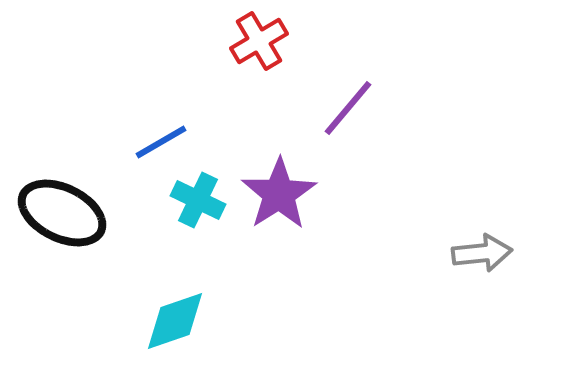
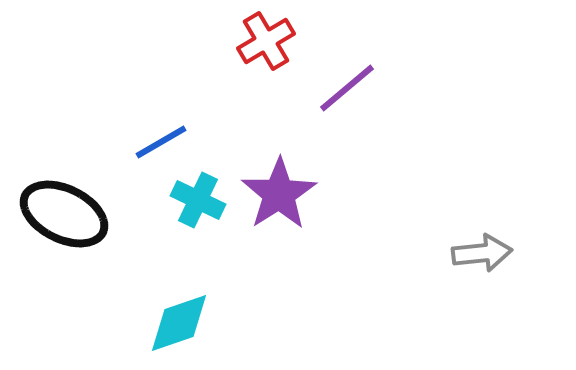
red cross: moved 7 px right
purple line: moved 1 px left, 20 px up; rotated 10 degrees clockwise
black ellipse: moved 2 px right, 1 px down
cyan diamond: moved 4 px right, 2 px down
